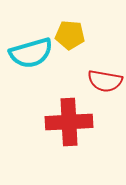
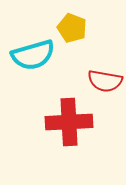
yellow pentagon: moved 2 px right, 7 px up; rotated 16 degrees clockwise
cyan semicircle: moved 2 px right, 2 px down
